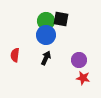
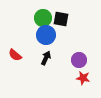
green circle: moved 3 px left, 3 px up
red semicircle: rotated 56 degrees counterclockwise
